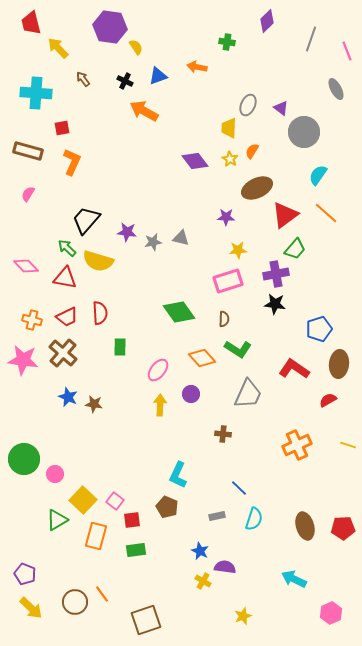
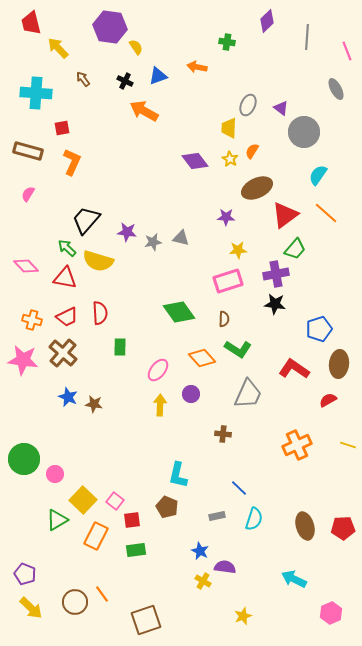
gray line at (311, 39): moved 4 px left, 2 px up; rotated 15 degrees counterclockwise
cyan L-shape at (178, 475): rotated 12 degrees counterclockwise
orange rectangle at (96, 536): rotated 12 degrees clockwise
